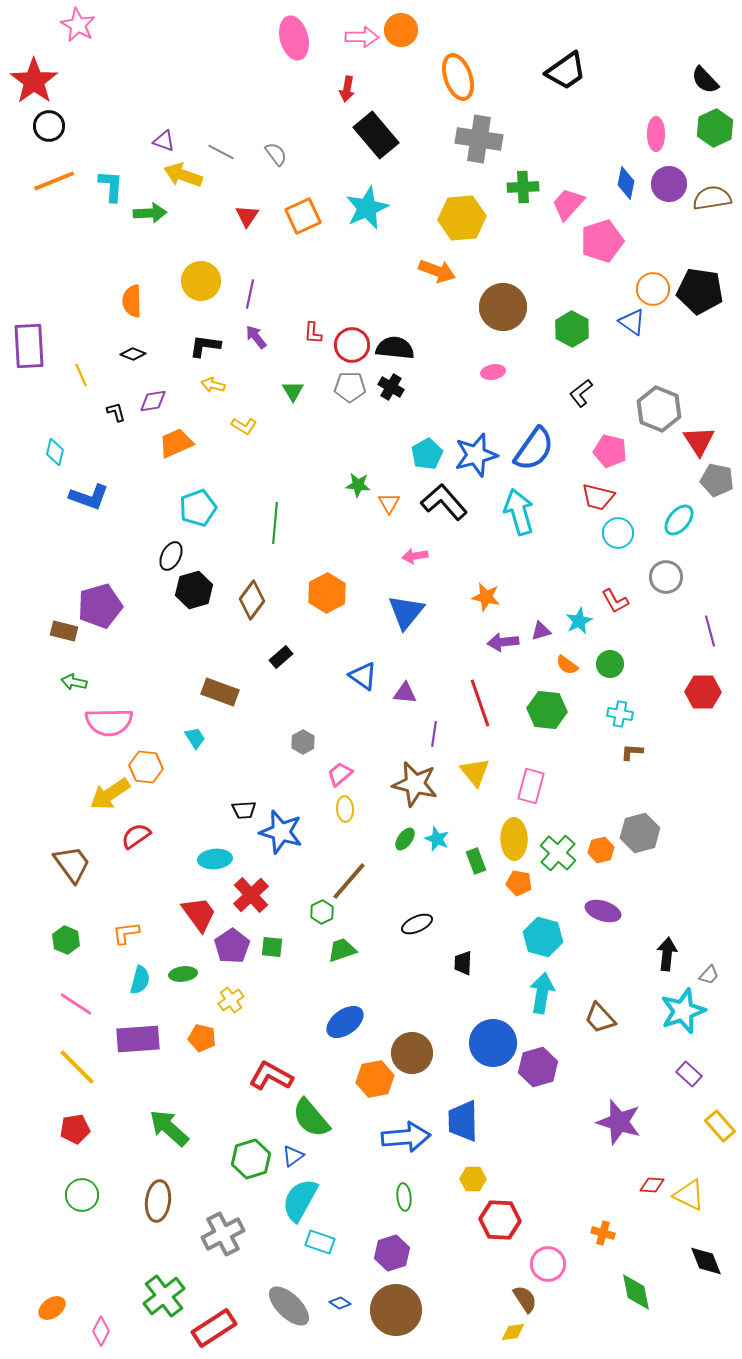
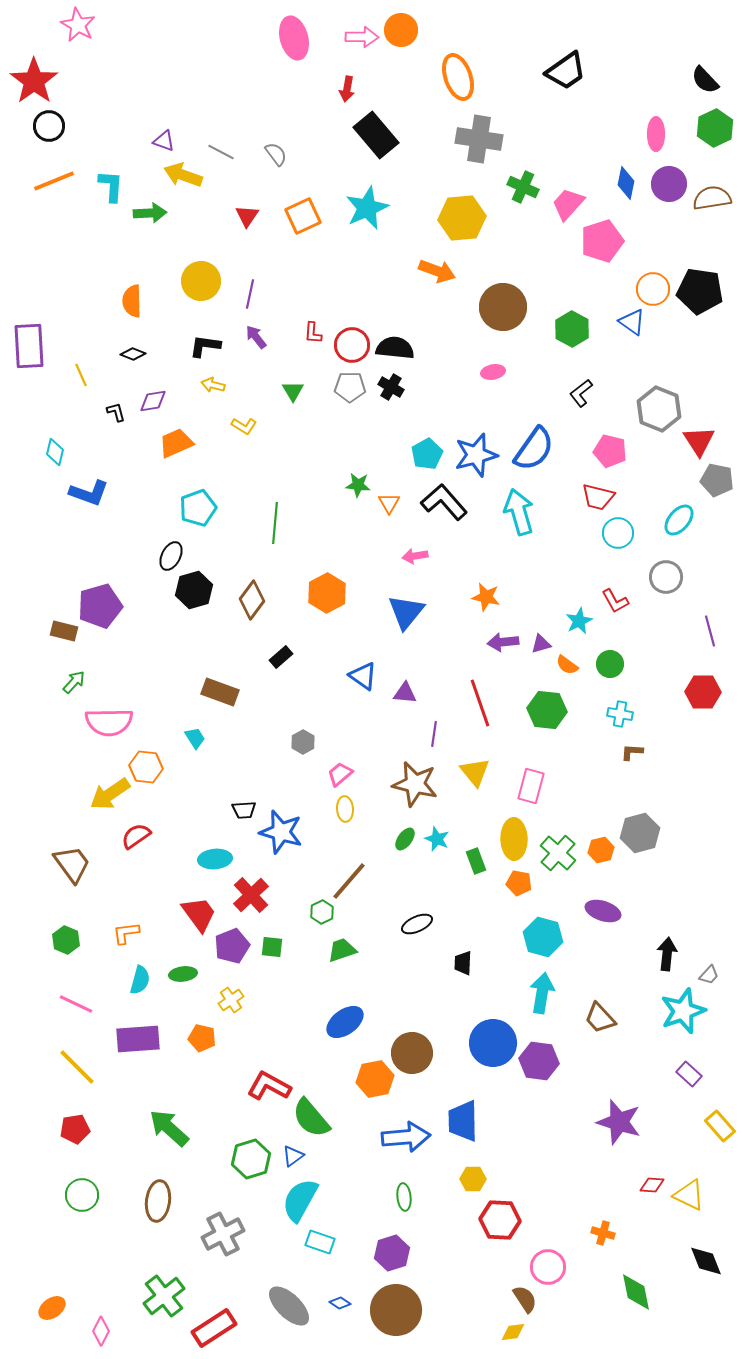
green cross at (523, 187): rotated 28 degrees clockwise
blue L-shape at (89, 497): moved 4 px up
purple triangle at (541, 631): moved 13 px down
green arrow at (74, 682): rotated 120 degrees clockwise
purple pentagon at (232, 946): rotated 12 degrees clockwise
pink line at (76, 1004): rotated 8 degrees counterclockwise
purple hexagon at (538, 1067): moved 1 px right, 6 px up; rotated 24 degrees clockwise
red L-shape at (271, 1076): moved 2 px left, 10 px down
pink circle at (548, 1264): moved 3 px down
